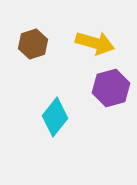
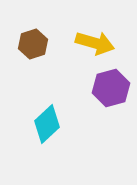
cyan diamond: moved 8 px left, 7 px down; rotated 9 degrees clockwise
